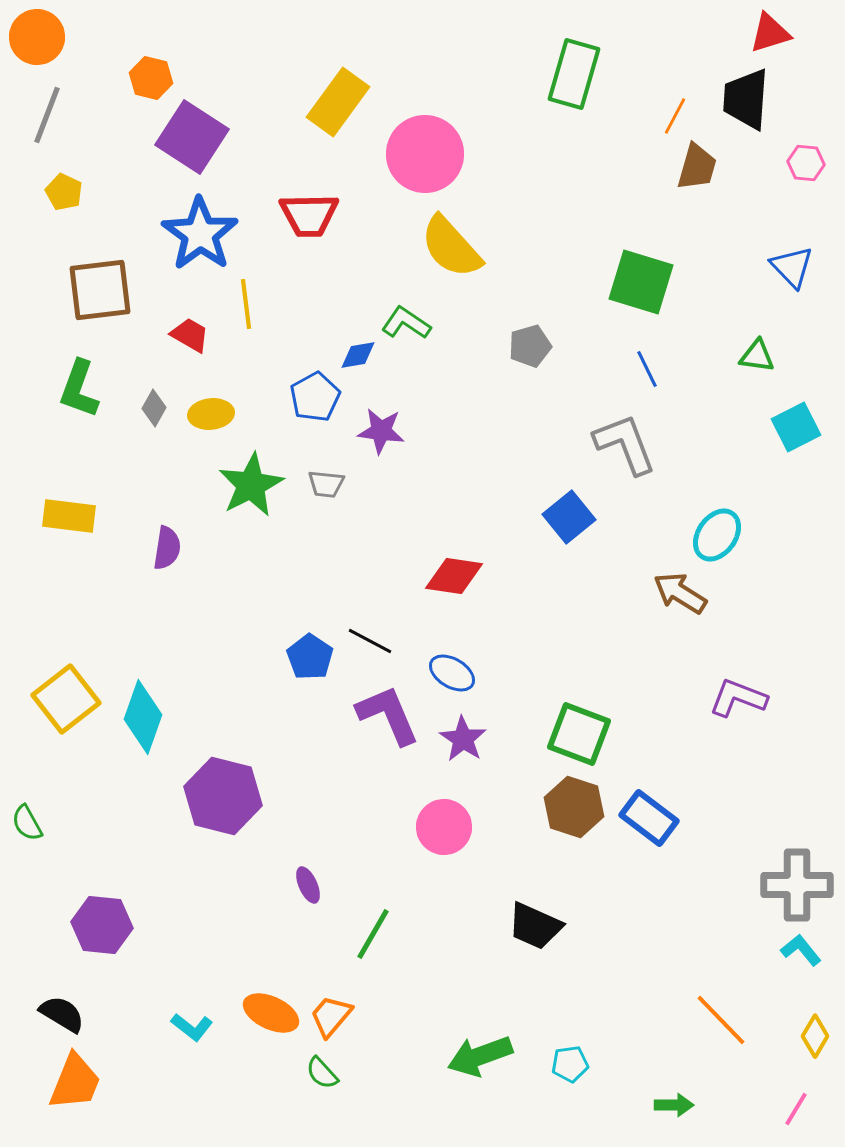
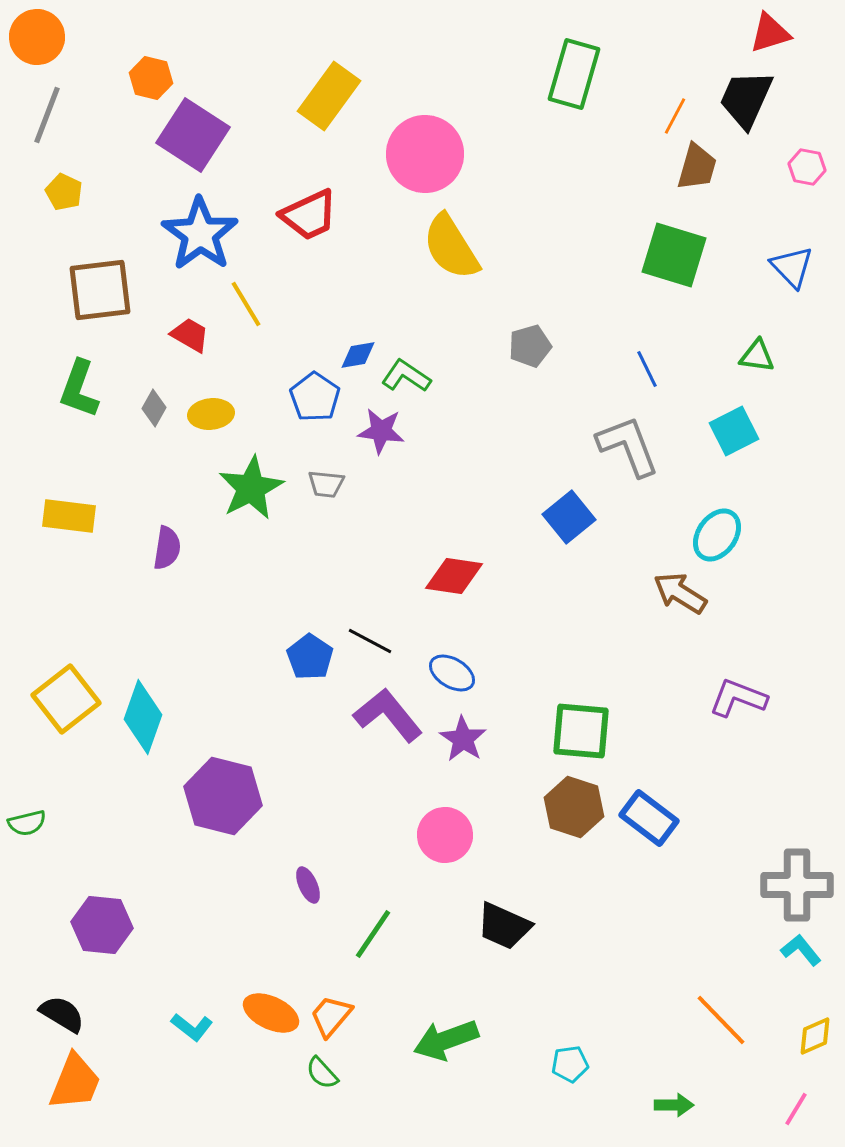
black trapezoid at (746, 99): rotated 20 degrees clockwise
yellow rectangle at (338, 102): moved 9 px left, 6 px up
purple square at (192, 137): moved 1 px right, 2 px up
pink hexagon at (806, 163): moved 1 px right, 4 px down; rotated 6 degrees clockwise
red trapezoid at (309, 215): rotated 24 degrees counterclockwise
yellow semicircle at (451, 247): rotated 10 degrees clockwise
green square at (641, 282): moved 33 px right, 27 px up
yellow line at (246, 304): rotated 24 degrees counterclockwise
green L-shape at (406, 323): moved 53 px down
blue pentagon at (315, 397): rotated 9 degrees counterclockwise
cyan square at (796, 427): moved 62 px left, 4 px down
gray L-shape at (625, 444): moved 3 px right, 2 px down
green star at (251, 485): moved 3 px down
purple L-shape at (388, 715): rotated 16 degrees counterclockwise
green square at (579, 734): moved 2 px right, 3 px up; rotated 16 degrees counterclockwise
green semicircle at (27, 823): rotated 75 degrees counterclockwise
pink circle at (444, 827): moved 1 px right, 8 px down
black trapezoid at (535, 926): moved 31 px left
green line at (373, 934): rotated 4 degrees clockwise
yellow diamond at (815, 1036): rotated 36 degrees clockwise
green arrow at (480, 1056): moved 34 px left, 16 px up
